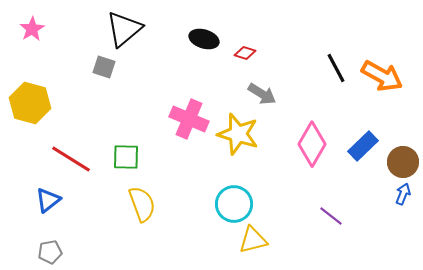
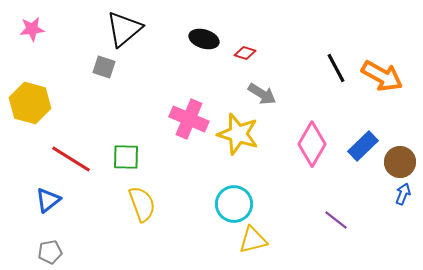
pink star: rotated 25 degrees clockwise
brown circle: moved 3 px left
purple line: moved 5 px right, 4 px down
